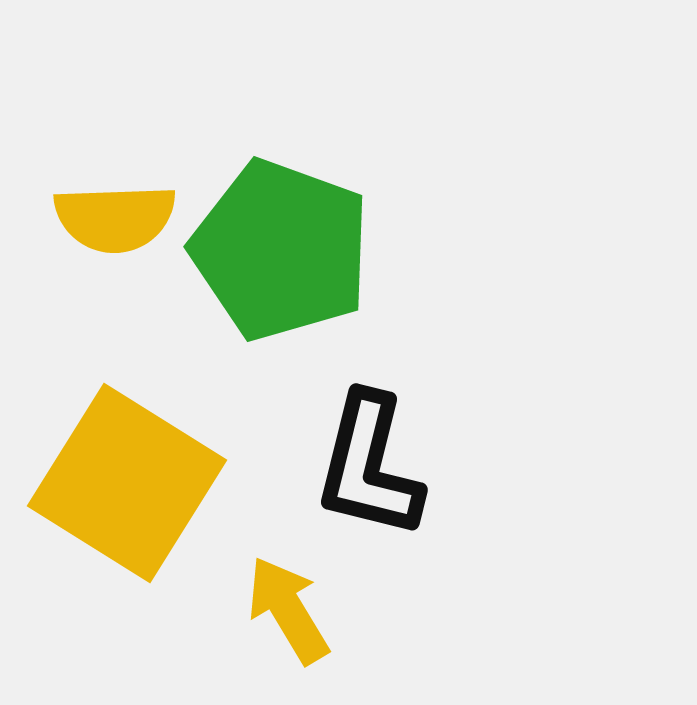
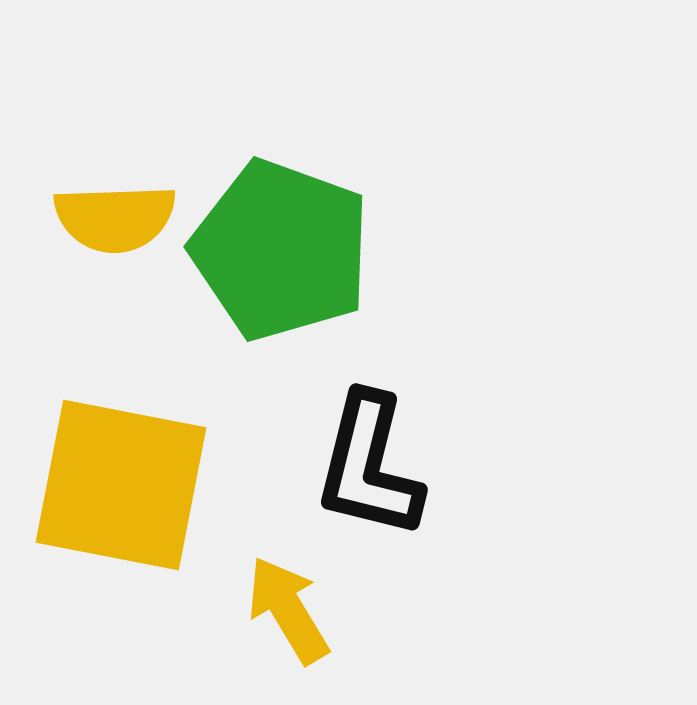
yellow square: moved 6 px left, 2 px down; rotated 21 degrees counterclockwise
